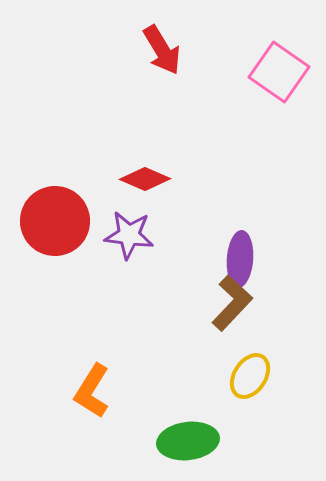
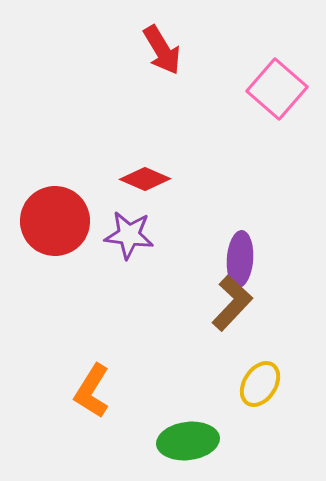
pink square: moved 2 px left, 17 px down; rotated 6 degrees clockwise
yellow ellipse: moved 10 px right, 8 px down
